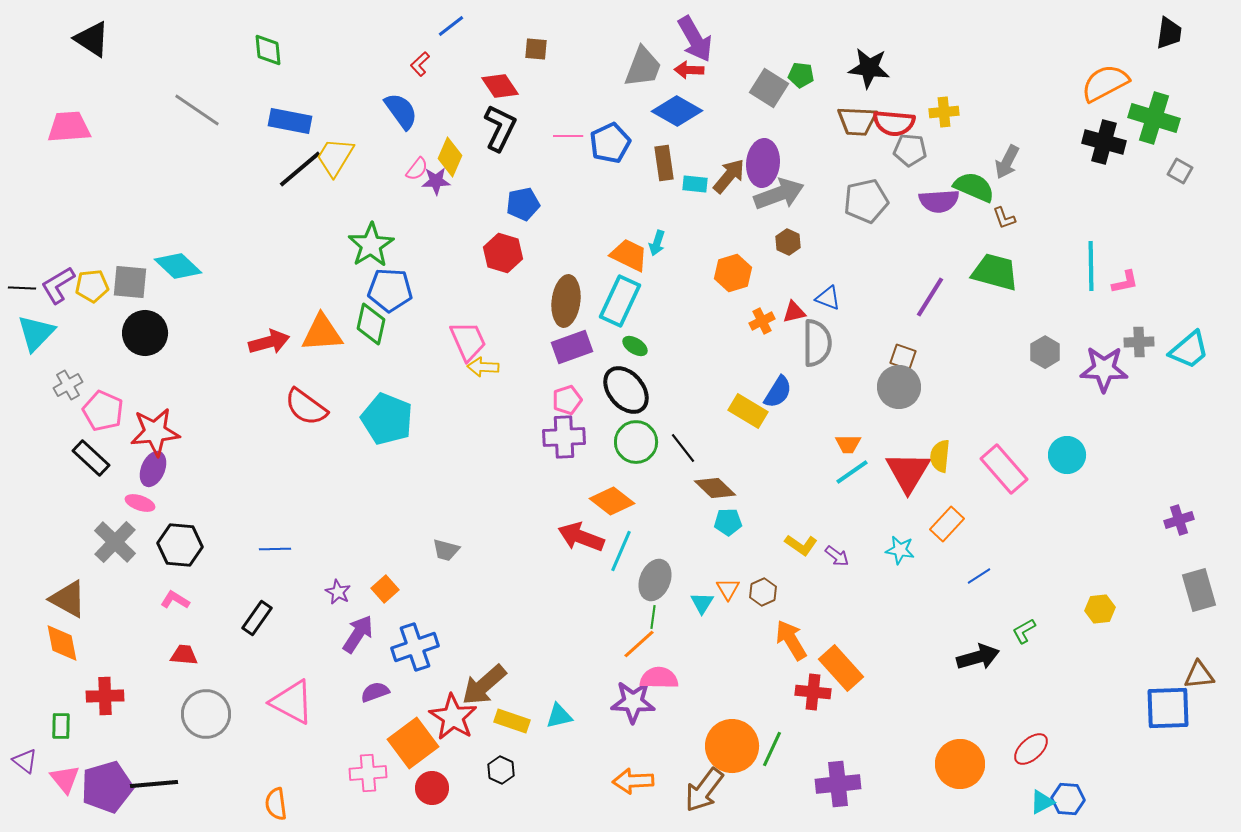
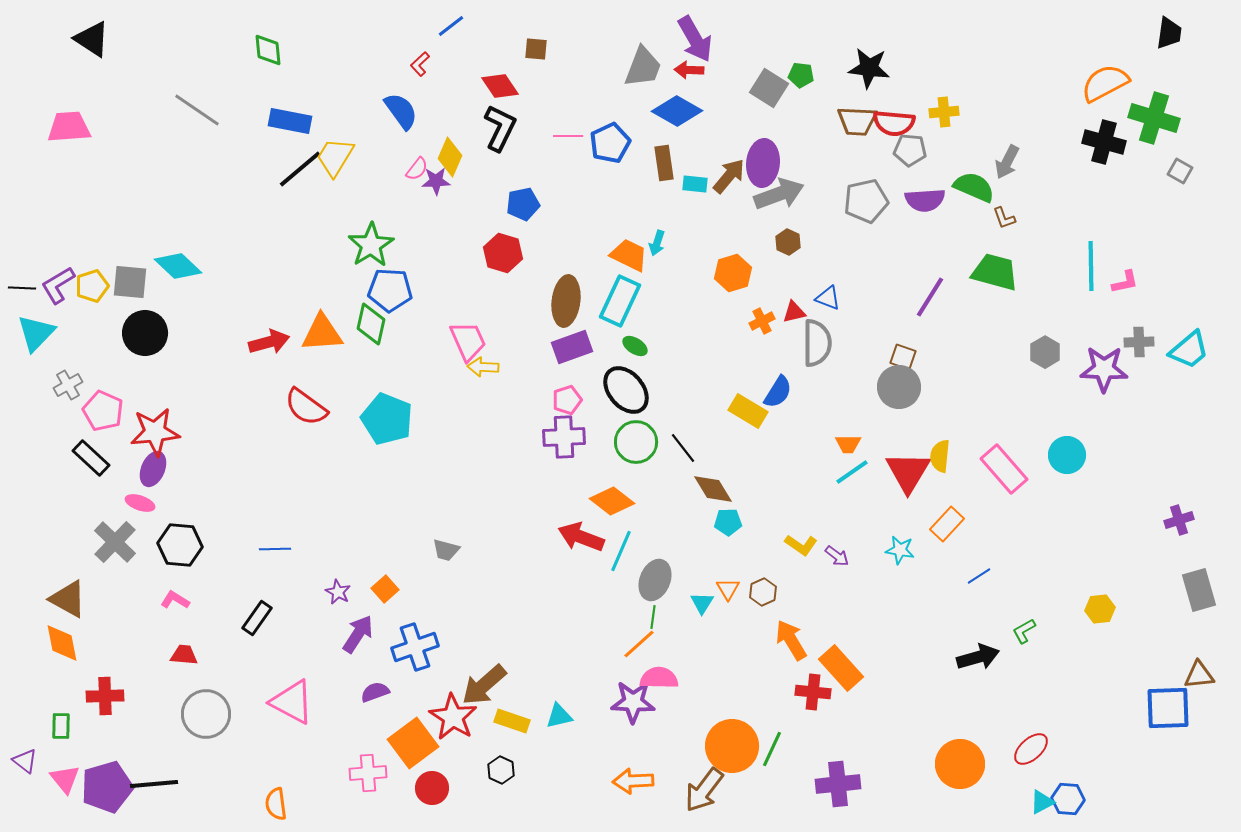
purple semicircle at (939, 201): moved 14 px left, 1 px up
yellow pentagon at (92, 286): rotated 12 degrees counterclockwise
brown diamond at (715, 488): moved 2 px left, 1 px down; rotated 15 degrees clockwise
